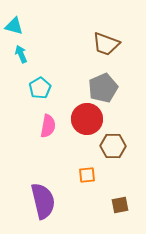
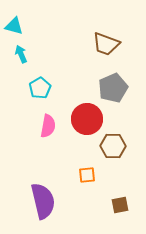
gray pentagon: moved 10 px right
